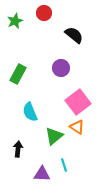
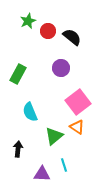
red circle: moved 4 px right, 18 px down
green star: moved 13 px right
black semicircle: moved 2 px left, 2 px down
